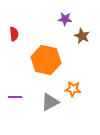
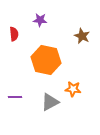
purple star: moved 25 px left, 1 px down
